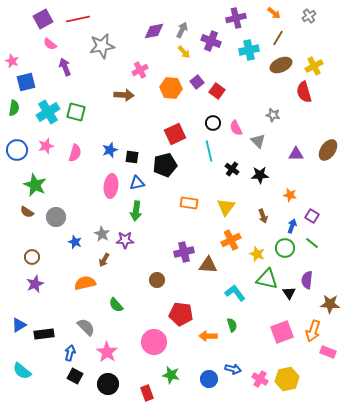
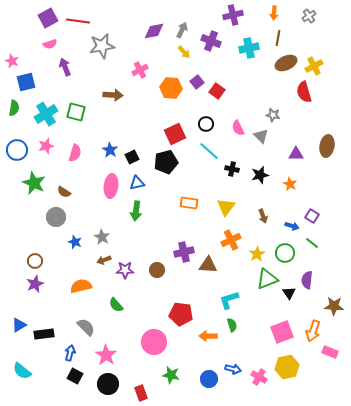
orange arrow at (274, 13): rotated 56 degrees clockwise
purple cross at (236, 18): moved 3 px left, 3 px up
purple square at (43, 19): moved 5 px right, 1 px up
red line at (78, 19): moved 2 px down; rotated 20 degrees clockwise
brown line at (278, 38): rotated 21 degrees counterclockwise
pink semicircle at (50, 44): rotated 56 degrees counterclockwise
cyan cross at (249, 50): moved 2 px up
brown ellipse at (281, 65): moved 5 px right, 2 px up
brown arrow at (124, 95): moved 11 px left
cyan cross at (48, 112): moved 2 px left, 2 px down
black circle at (213, 123): moved 7 px left, 1 px down
pink semicircle at (236, 128): moved 2 px right
gray triangle at (258, 141): moved 3 px right, 5 px up
blue star at (110, 150): rotated 21 degrees counterclockwise
brown ellipse at (328, 150): moved 1 px left, 4 px up; rotated 25 degrees counterclockwise
cyan line at (209, 151): rotated 35 degrees counterclockwise
black square at (132, 157): rotated 32 degrees counterclockwise
black pentagon at (165, 165): moved 1 px right, 3 px up
black cross at (232, 169): rotated 24 degrees counterclockwise
black star at (260, 175): rotated 12 degrees counterclockwise
green star at (35, 185): moved 1 px left, 2 px up
orange star at (290, 195): moved 11 px up; rotated 16 degrees clockwise
brown semicircle at (27, 212): moved 37 px right, 20 px up
blue arrow at (292, 226): rotated 88 degrees clockwise
gray star at (102, 234): moved 3 px down
purple star at (125, 240): moved 30 px down
green circle at (285, 248): moved 5 px down
yellow star at (257, 254): rotated 21 degrees clockwise
brown circle at (32, 257): moved 3 px right, 4 px down
brown arrow at (104, 260): rotated 40 degrees clockwise
green triangle at (267, 279): rotated 35 degrees counterclockwise
brown circle at (157, 280): moved 10 px up
orange semicircle at (85, 283): moved 4 px left, 3 px down
cyan L-shape at (235, 293): moved 6 px left, 7 px down; rotated 70 degrees counterclockwise
brown star at (330, 304): moved 4 px right, 2 px down
pink star at (107, 352): moved 1 px left, 3 px down
pink rectangle at (328, 352): moved 2 px right
pink cross at (260, 379): moved 1 px left, 2 px up
yellow hexagon at (287, 379): moved 12 px up
red rectangle at (147, 393): moved 6 px left
